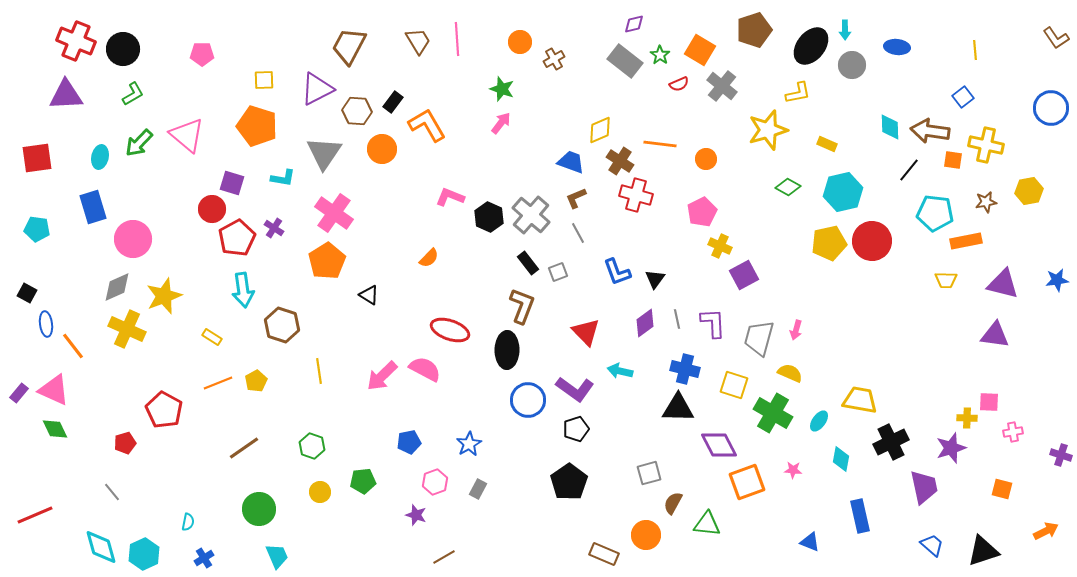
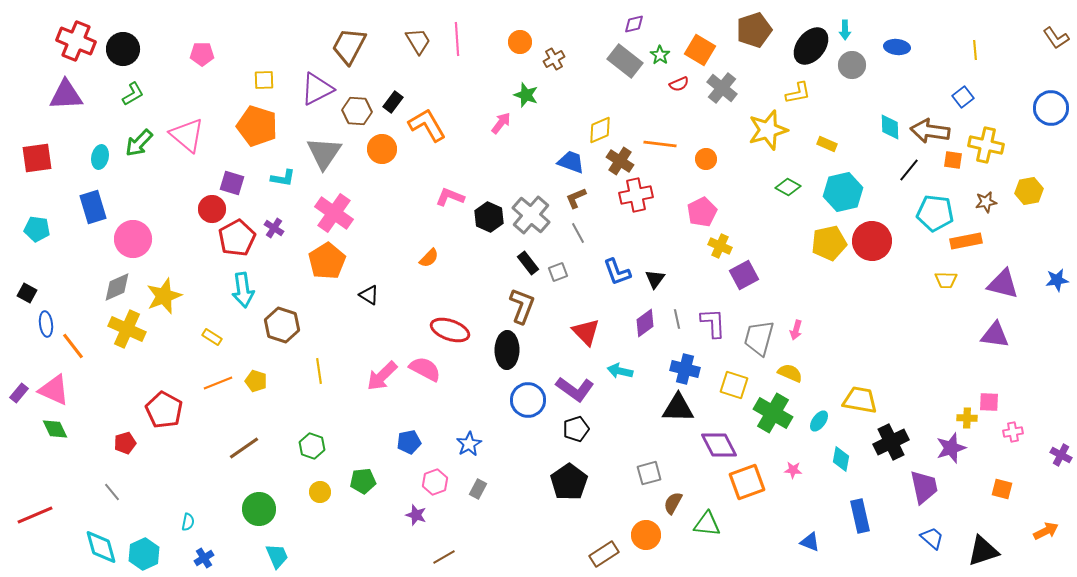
gray cross at (722, 86): moved 2 px down
green star at (502, 89): moved 24 px right, 6 px down
red cross at (636, 195): rotated 28 degrees counterclockwise
yellow pentagon at (256, 381): rotated 25 degrees counterclockwise
purple cross at (1061, 455): rotated 10 degrees clockwise
blue trapezoid at (932, 545): moved 7 px up
brown rectangle at (604, 554): rotated 56 degrees counterclockwise
